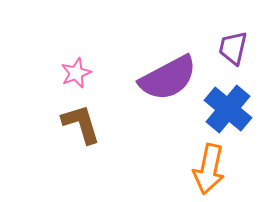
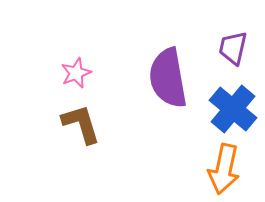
purple semicircle: rotated 108 degrees clockwise
blue cross: moved 5 px right
orange arrow: moved 15 px right
